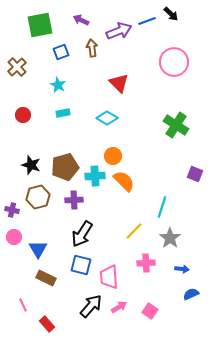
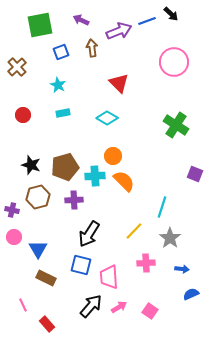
black arrow at (82, 234): moved 7 px right
